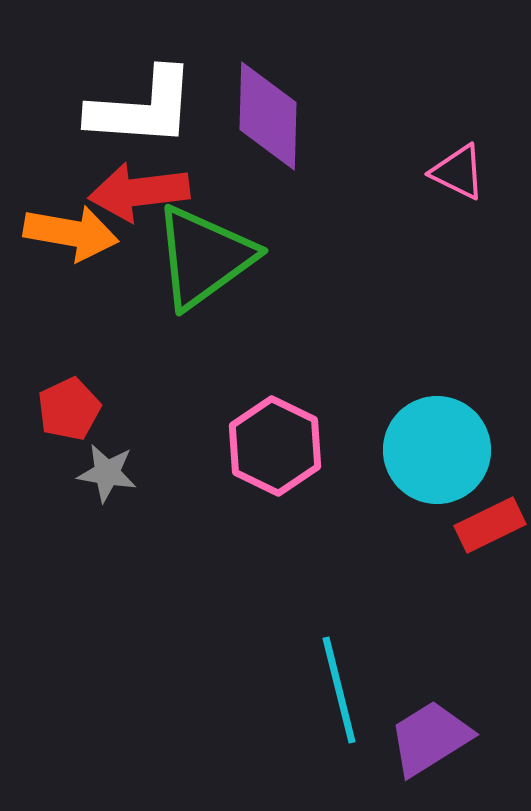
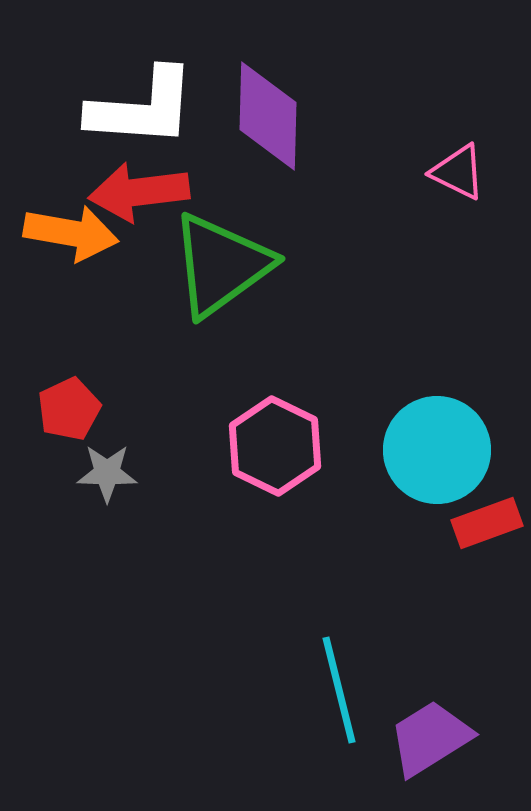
green triangle: moved 17 px right, 8 px down
gray star: rotated 8 degrees counterclockwise
red rectangle: moved 3 px left, 2 px up; rotated 6 degrees clockwise
